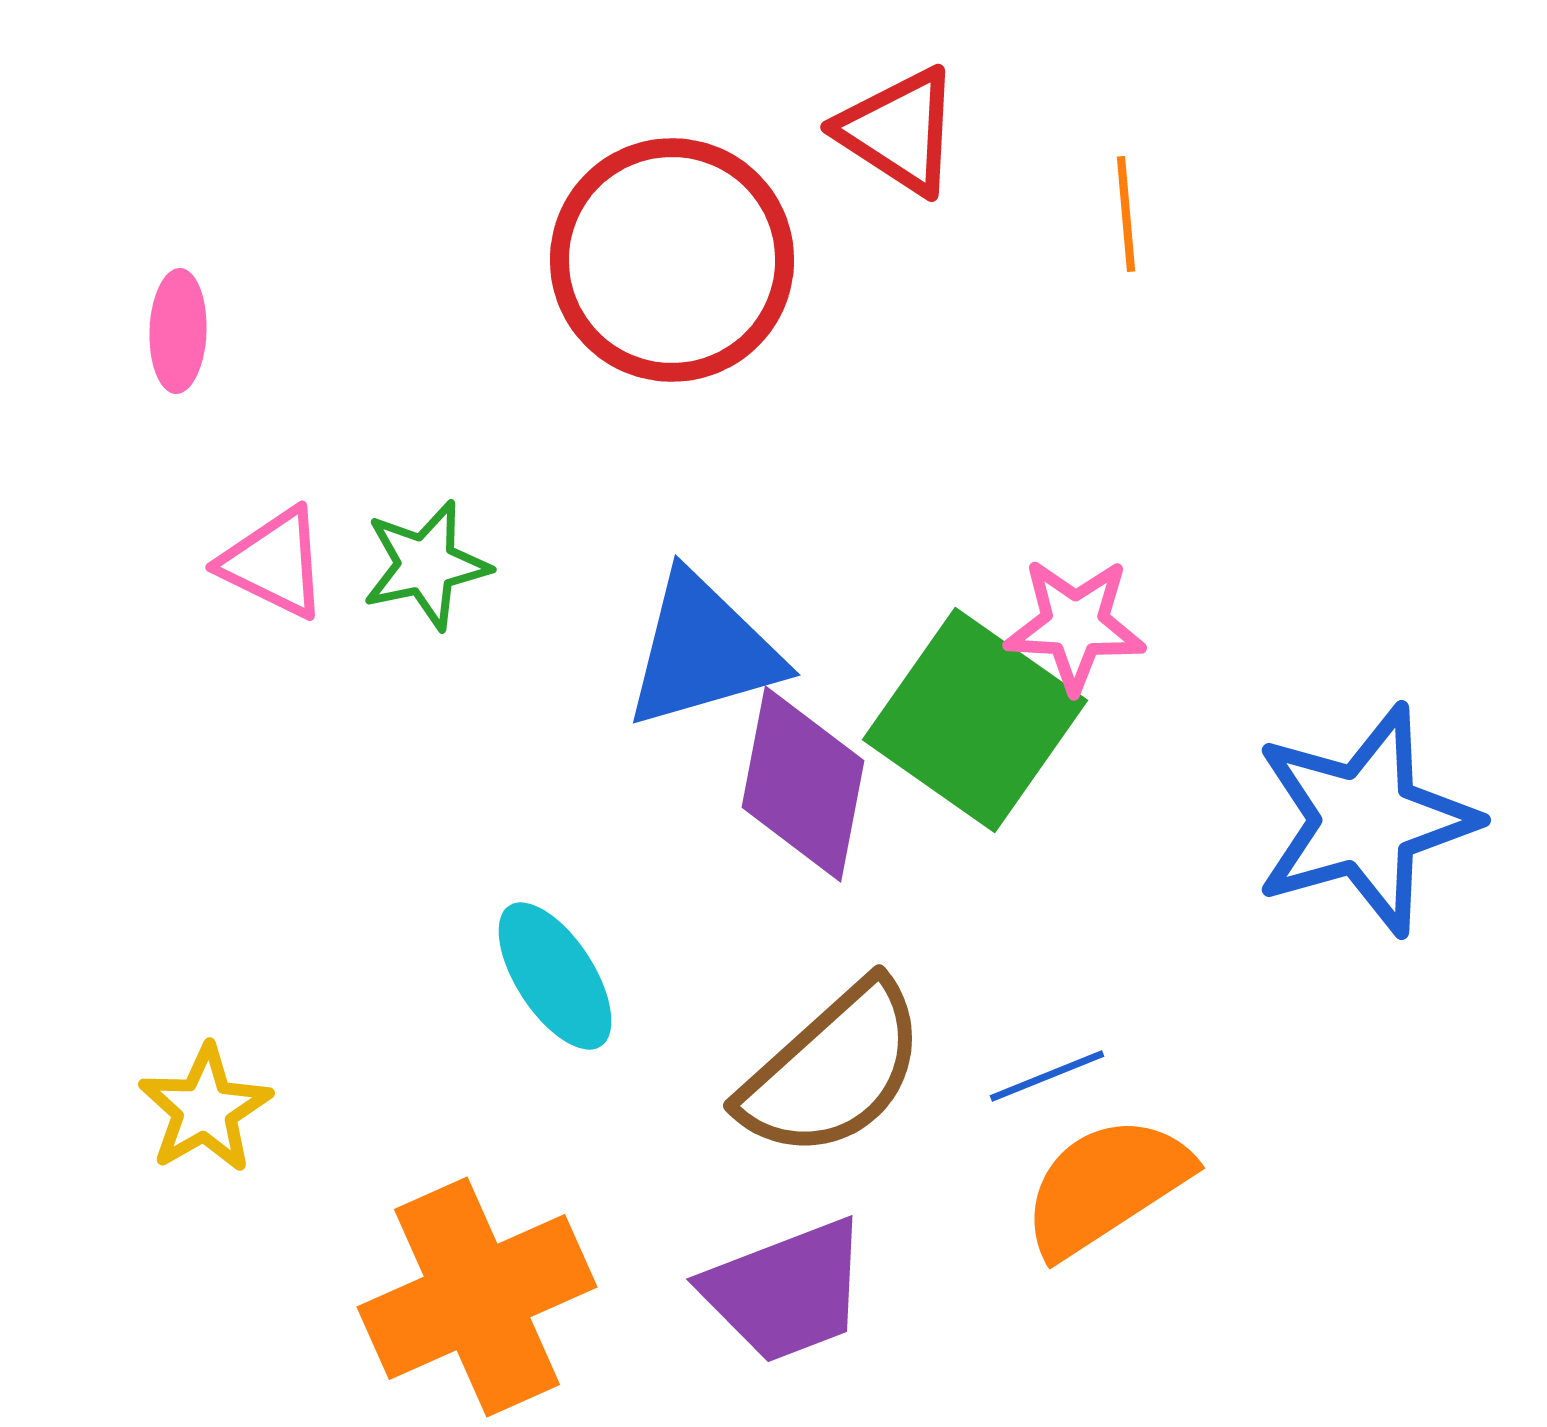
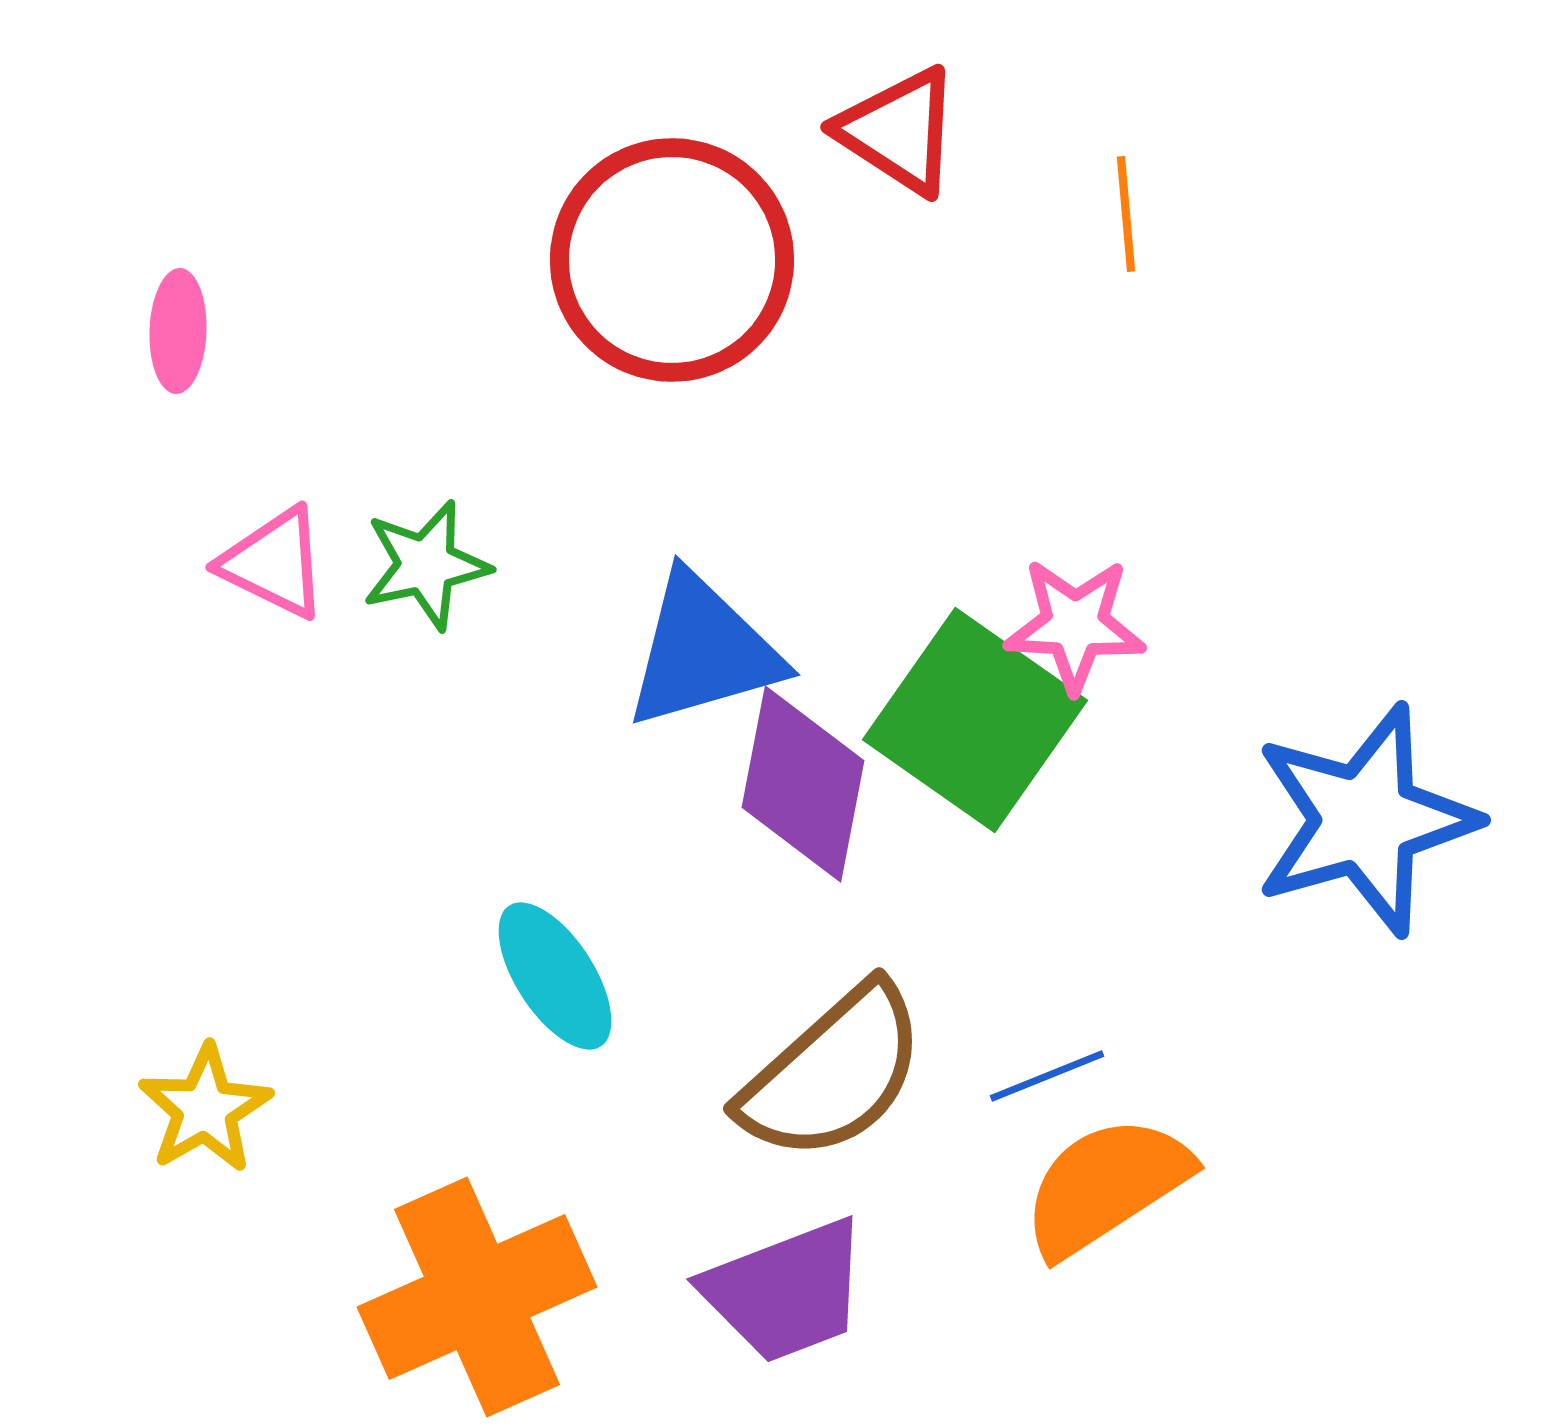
brown semicircle: moved 3 px down
